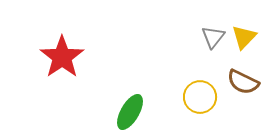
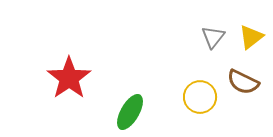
yellow triangle: moved 7 px right; rotated 8 degrees clockwise
red star: moved 7 px right, 21 px down
